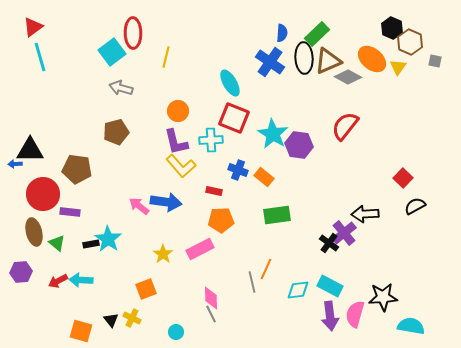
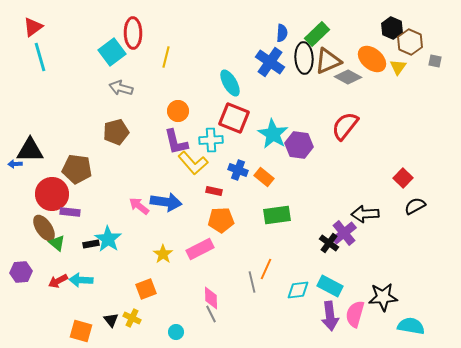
yellow L-shape at (181, 166): moved 12 px right, 3 px up
red circle at (43, 194): moved 9 px right
brown ellipse at (34, 232): moved 10 px right, 4 px up; rotated 20 degrees counterclockwise
